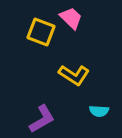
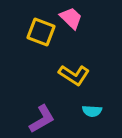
cyan semicircle: moved 7 px left
